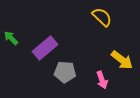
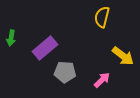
yellow semicircle: rotated 120 degrees counterclockwise
green arrow: rotated 126 degrees counterclockwise
yellow arrow: moved 1 px right, 4 px up
pink arrow: rotated 114 degrees counterclockwise
